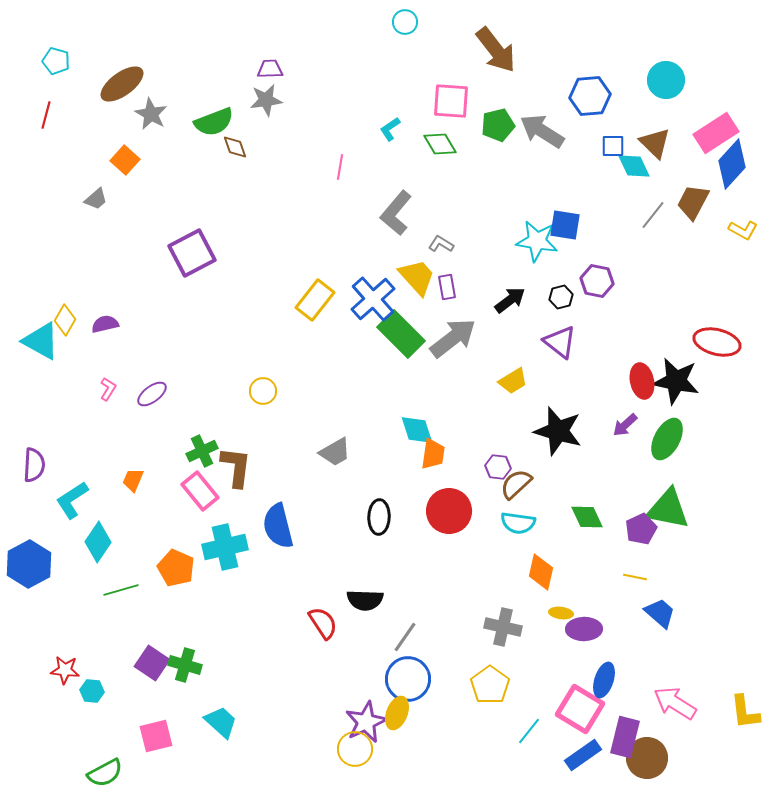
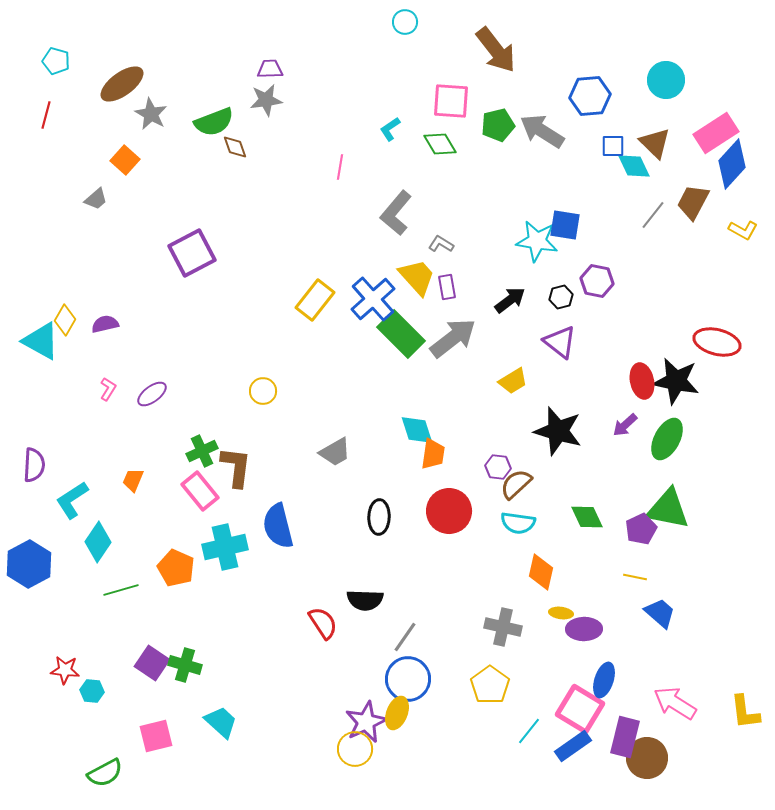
blue rectangle at (583, 755): moved 10 px left, 9 px up
